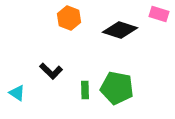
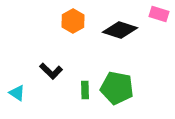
orange hexagon: moved 4 px right, 3 px down; rotated 10 degrees clockwise
